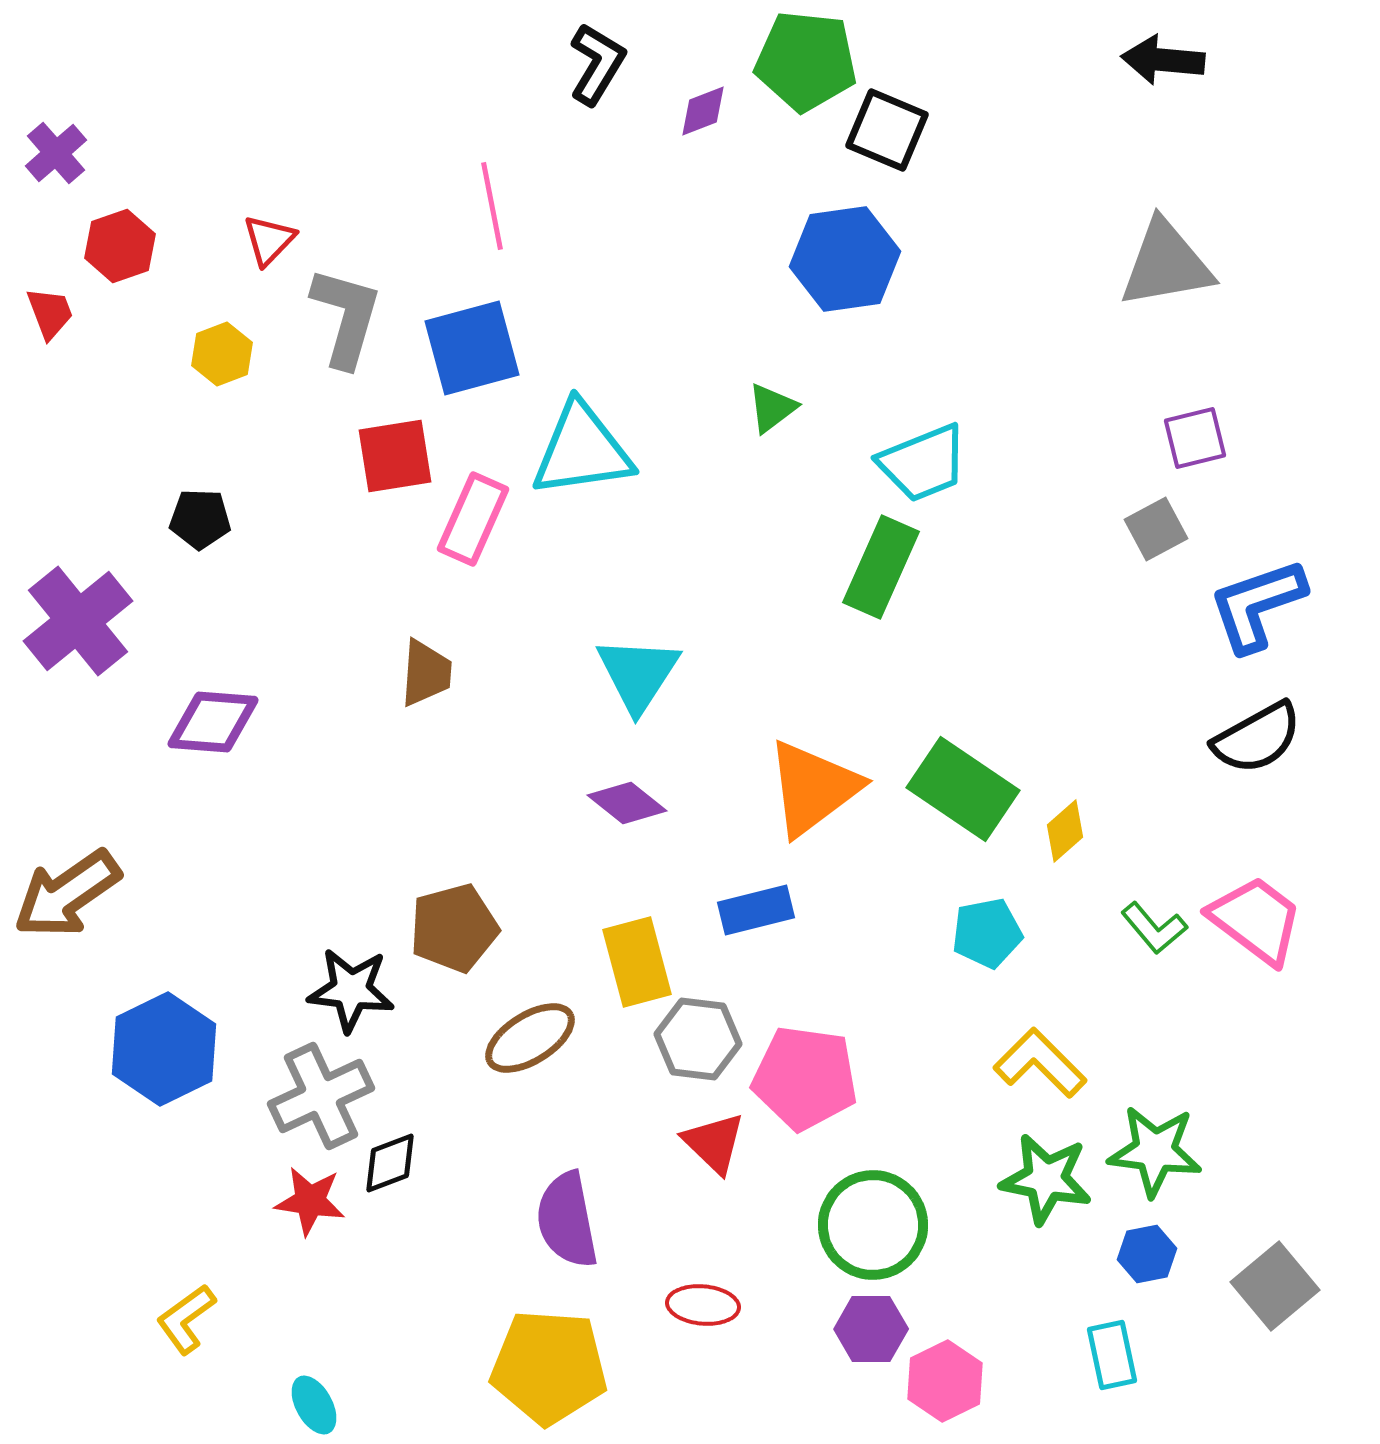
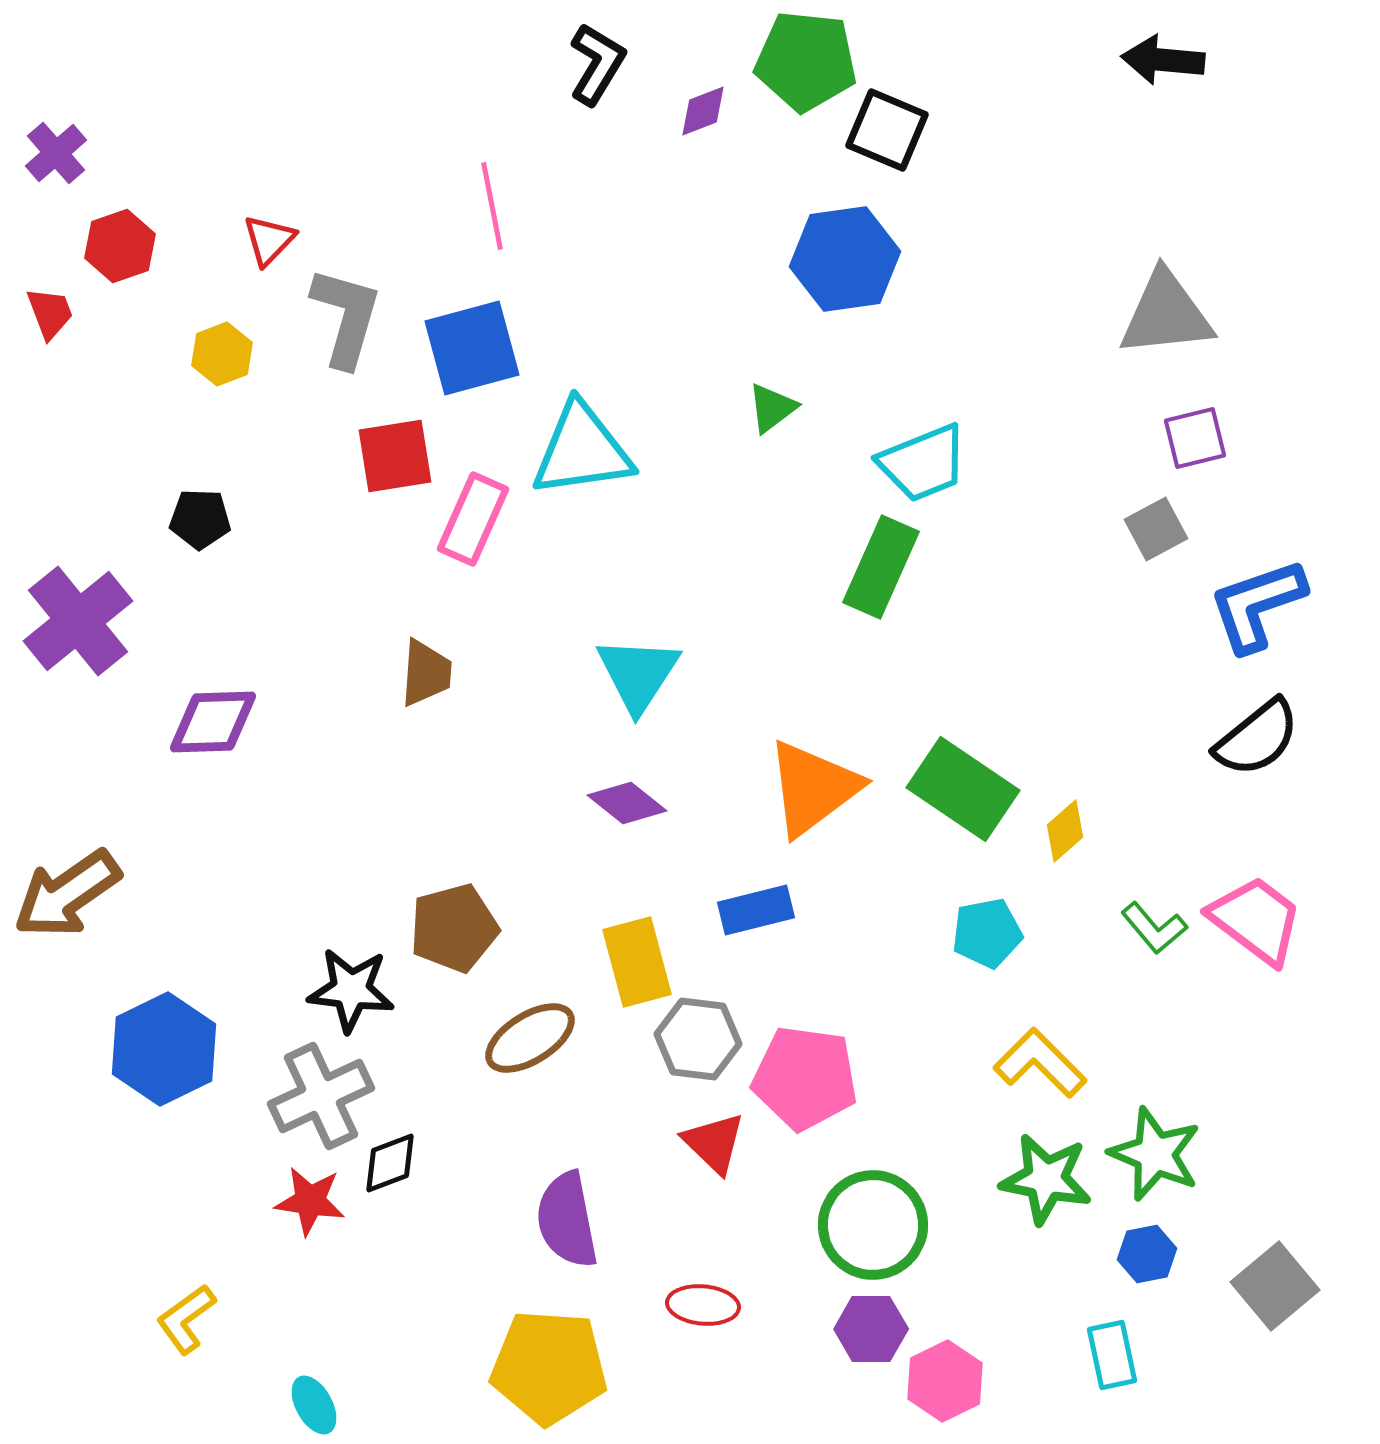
gray triangle at (1166, 264): moved 50 px down; rotated 4 degrees clockwise
purple diamond at (213, 722): rotated 6 degrees counterclockwise
black semicircle at (1257, 738): rotated 10 degrees counterclockwise
green star at (1155, 1151): moved 3 px down; rotated 16 degrees clockwise
